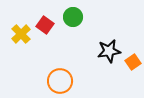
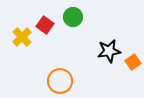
yellow cross: moved 1 px right, 3 px down
